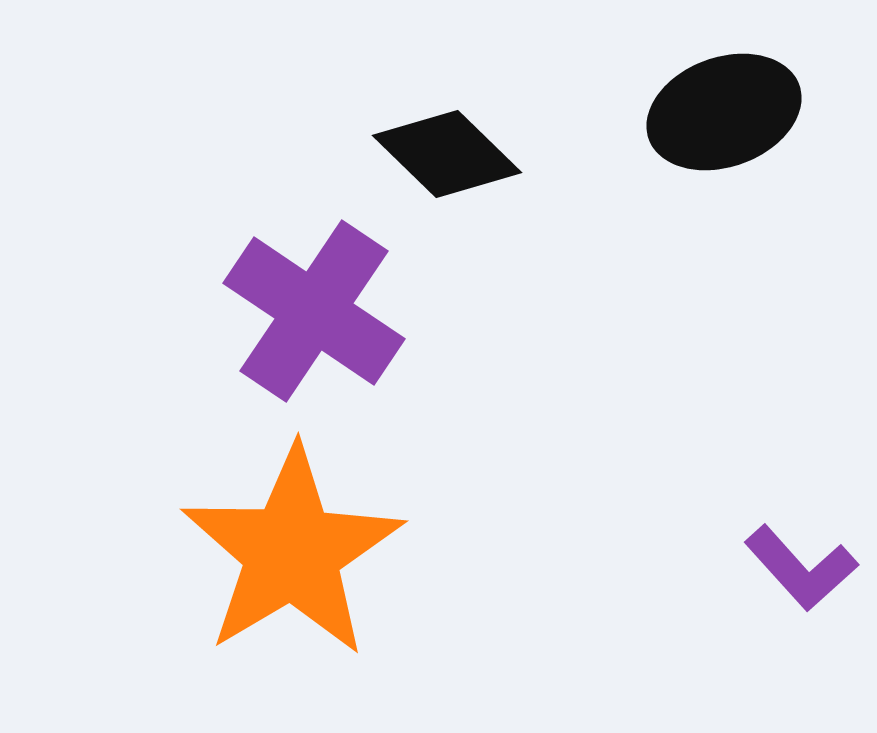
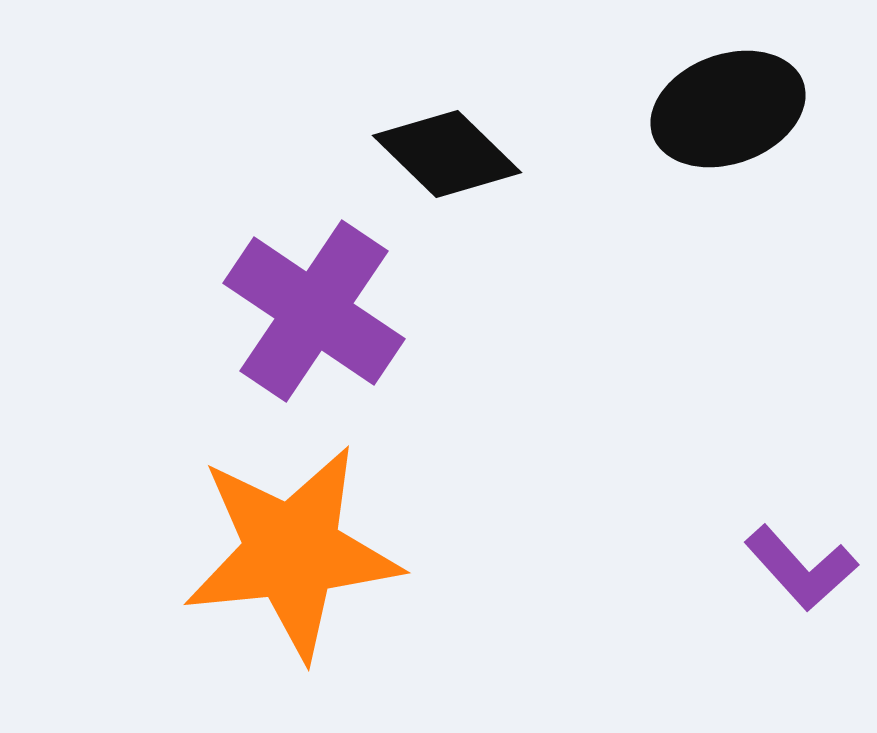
black ellipse: moved 4 px right, 3 px up
orange star: rotated 25 degrees clockwise
